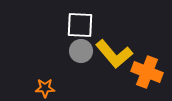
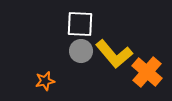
white square: moved 1 px up
orange cross: rotated 20 degrees clockwise
orange star: moved 7 px up; rotated 12 degrees counterclockwise
